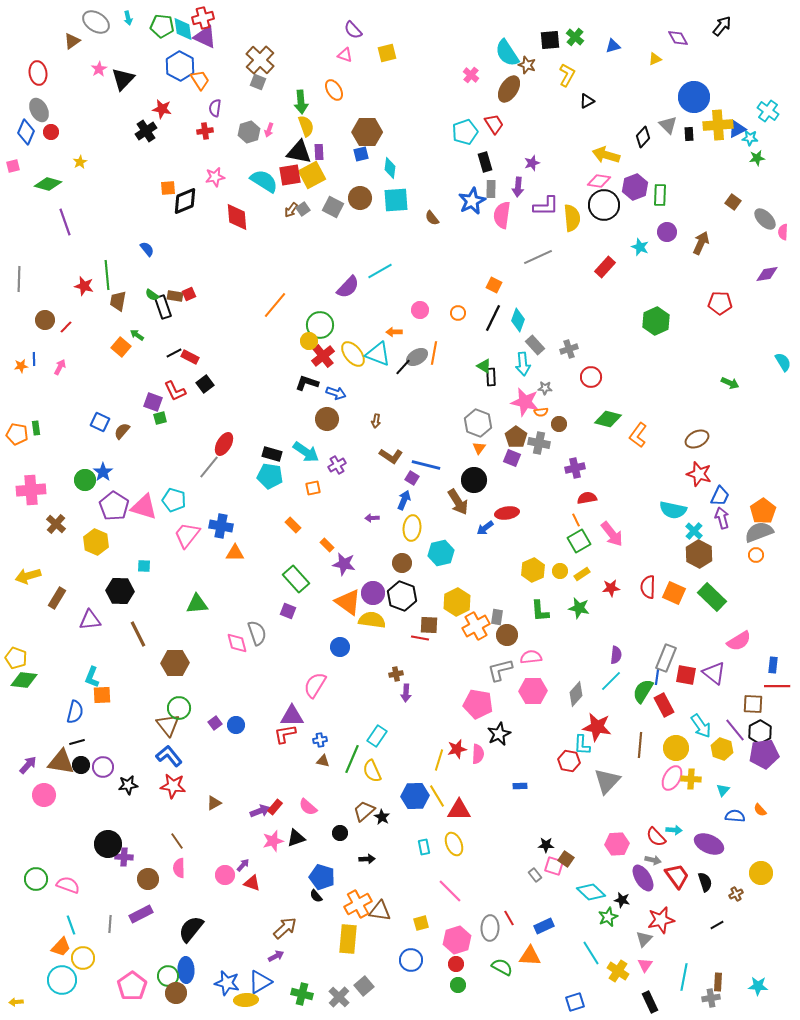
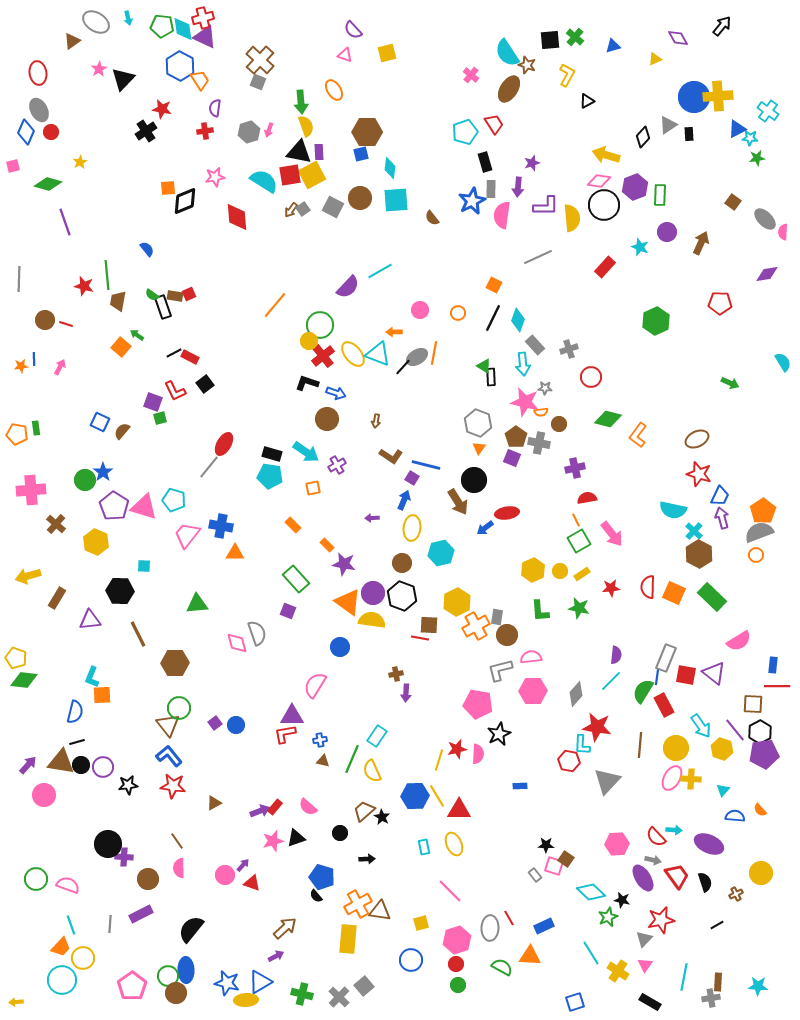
gray triangle at (668, 125): rotated 42 degrees clockwise
yellow cross at (718, 125): moved 29 px up
red line at (66, 327): moved 3 px up; rotated 64 degrees clockwise
black rectangle at (650, 1002): rotated 35 degrees counterclockwise
